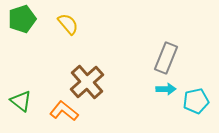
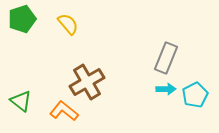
brown cross: rotated 12 degrees clockwise
cyan pentagon: moved 1 px left, 6 px up; rotated 15 degrees counterclockwise
